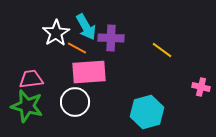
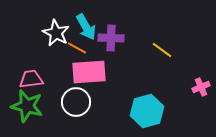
white star: rotated 12 degrees counterclockwise
pink cross: rotated 36 degrees counterclockwise
white circle: moved 1 px right
cyan hexagon: moved 1 px up
